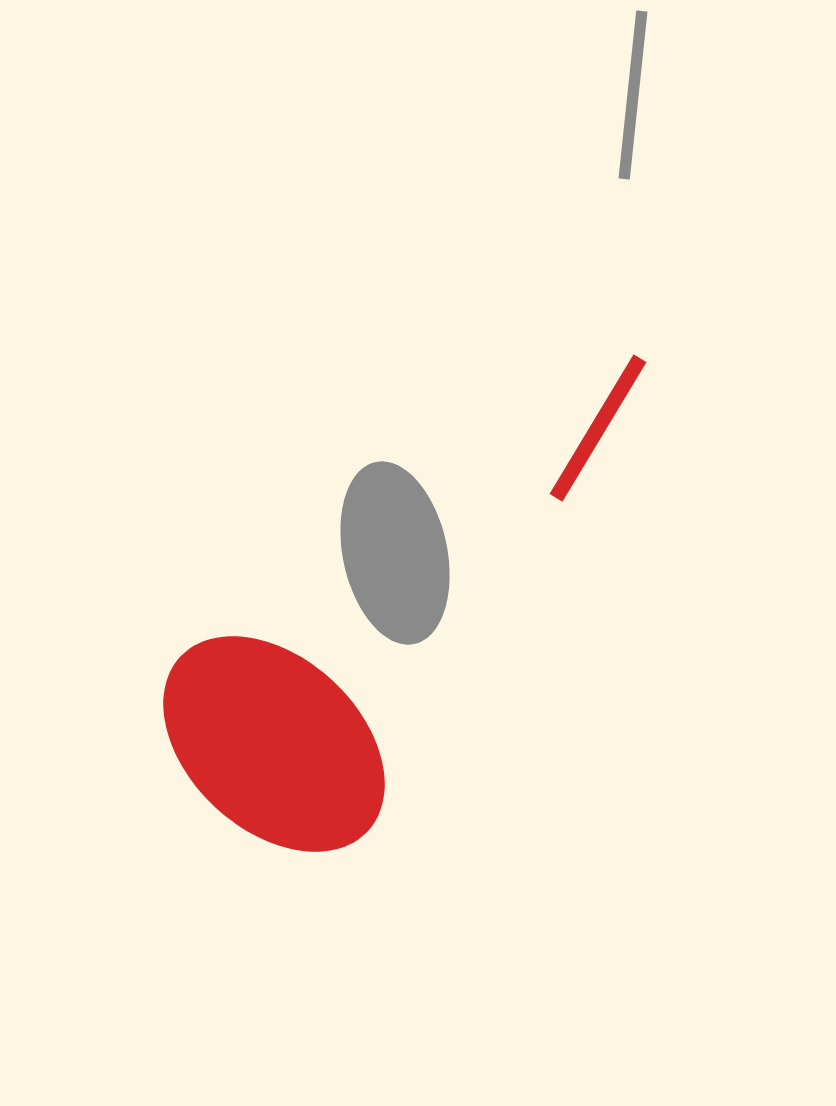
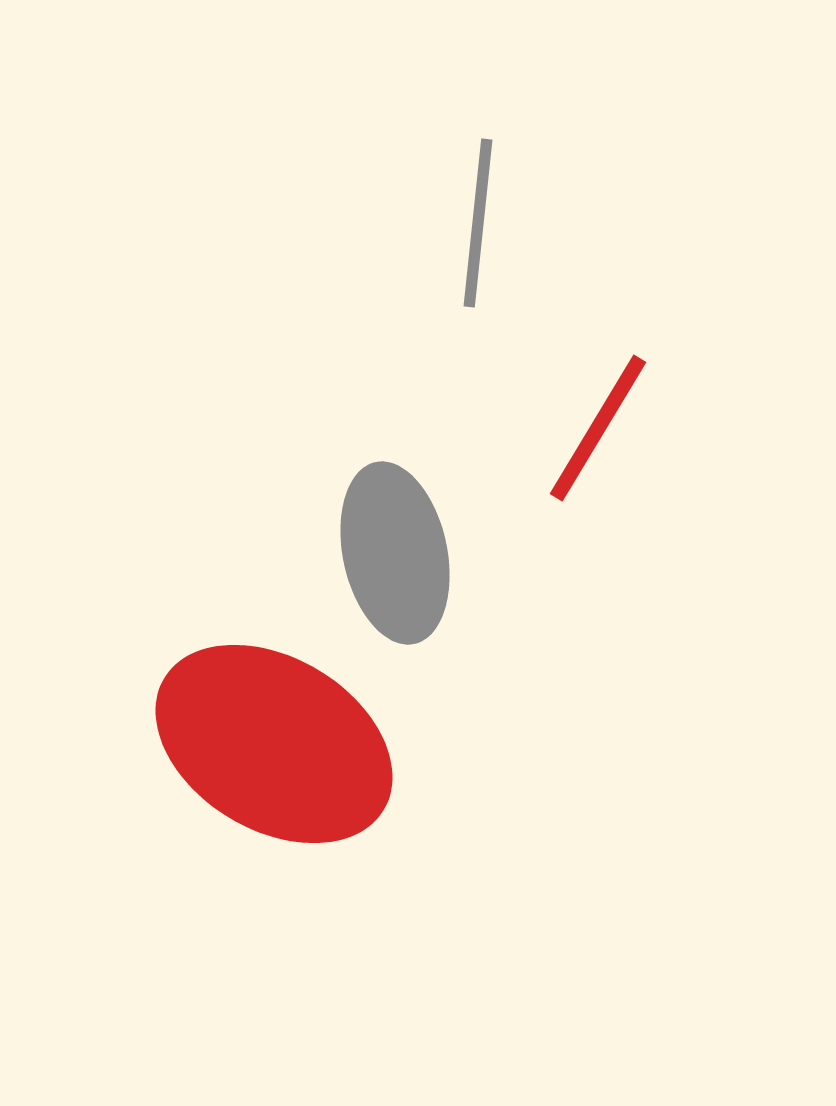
gray line: moved 155 px left, 128 px down
red ellipse: rotated 12 degrees counterclockwise
